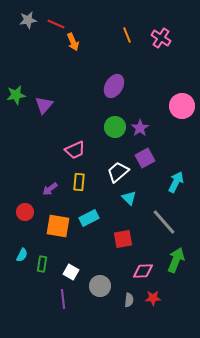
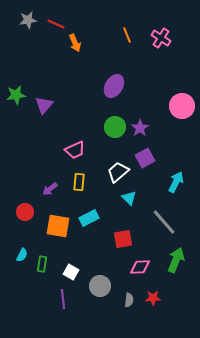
orange arrow: moved 2 px right, 1 px down
pink diamond: moved 3 px left, 4 px up
